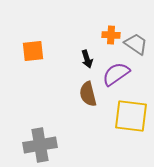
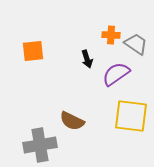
brown semicircle: moved 16 px left, 27 px down; rotated 50 degrees counterclockwise
